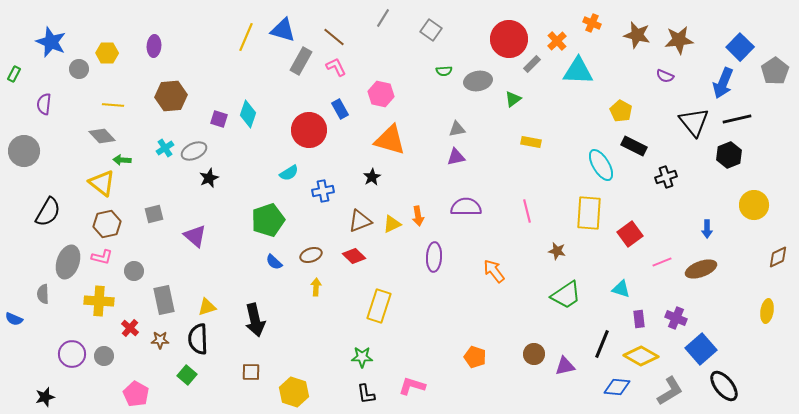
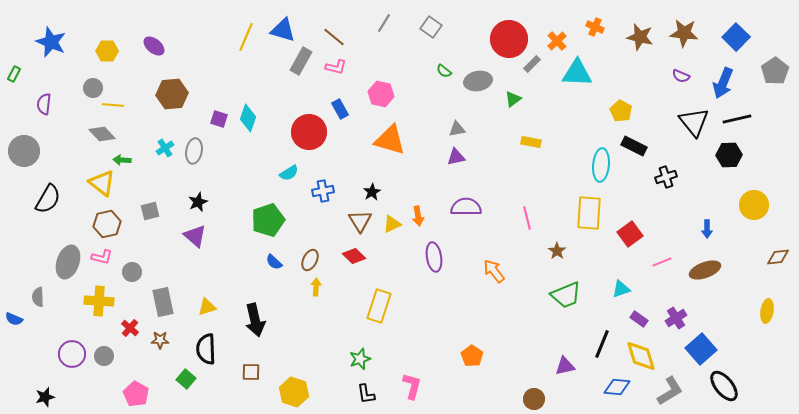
gray line at (383, 18): moved 1 px right, 5 px down
orange cross at (592, 23): moved 3 px right, 4 px down
gray square at (431, 30): moved 3 px up
brown star at (637, 35): moved 3 px right, 2 px down
brown star at (679, 40): moved 5 px right, 7 px up; rotated 12 degrees clockwise
purple ellipse at (154, 46): rotated 55 degrees counterclockwise
blue square at (740, 47): moved 4 px left, 10 px up
yellow hexagon at (107, 53): moved 2 px up
pink L-shape at (336, 67): rotated 130 degrees clockwise
gray circle at (79, 69): moved 14 px right, 19 px down
green semicircle at (444, 71): rotated 42 degrees clockwise
cyan triangle at (578, 71): moved 1 px left, 2 px down
purple semicircle at (665, 76): moved 16 px right
brown hexagon at (171, 96): moved 1 px right, 2 px up
cyan diamond at (248, 114): moved 4 px down
red circle at (309, 130): moved 2 px down
gray diamond at (102, 136): moved 2 px up
gray ellipse at (194, 151): rotated 55 degrees counterclockwise
black hexagon at (729, 155): rotated 20 degrees clockwise
cyan ellipse at (601, 165): rotated 36 degrees clockwise
black star at (372, 177): moved 15 px down
black star at (209, 178): moved 11 px left, 24 px down
pink line at (527, 211): moved 7 px down
black semicircle at (48, 212): moved 13 px up
gray square at (154, 214): moved 4 px left, 3 px up
brown triangle at (360, 221): rotated 40 degrees counterclockwise
brown star at (557, 251): rotated 24 degrees clockwise
brown ellipse at (311, 255): moved 1 px left, 5 px down; rotated 45 degrees counterclockwise
purple ellipse at (434, 257): rotated 12 degrees counterclockwise
brown diamond at (778, 257): rotated 20 degrees clockwise
brown ellipse at (701, 269): moved 4 px right, 1 px down
gray circle at (134, 271): moved 2 px left, 1 px down
cyan triangle at (621, 289): rotated 36 degrees counterclockwise
gray semicircle at (43, 294): moved 5 px left, 3 px down
green trapezoid at (566, 295): rotated 12 degrees clockwise
gray rectangle at (164, 300): moved 1 px left, 2 px down
purple cross at (676, 318): rotated 35 degrees clockwise
purple rectangle at (639, 319): rotated 48 degrees counterclockwise
black semicircle at (198, 339): moved 8 px right, 10 px down
brown circle at (534, 354): moved 45 px down
yellow diamond at (641, 356): rotated 44 degrees clockwise
green star at (362, 357): moved 2 px left, 2 px down; rotated 20 degrees counterclockwise
orange pentagon at (475, 357): moved 3 px left, 1 px up; rotated 15 degrees clockwise
green square at (187, 375): moved 1 px left, 4 px down
pink L-shape at (412, 386): rotated 88 degrees clockwise
